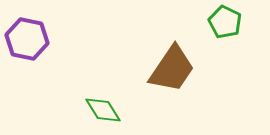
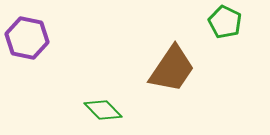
purple hexagon: moved 1 px up
green diamond: rotated 12 degrees counterclockwise
